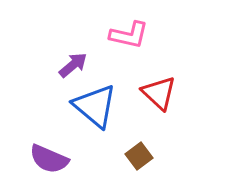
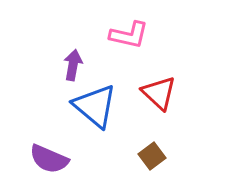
purple arrow: rotated 40 degrees counterclockwise
brown square: moved 13 px right
